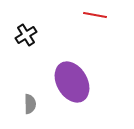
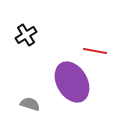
red line: moved 36 px down
gray semicircle: rotated 72 degrees counterclockwise
